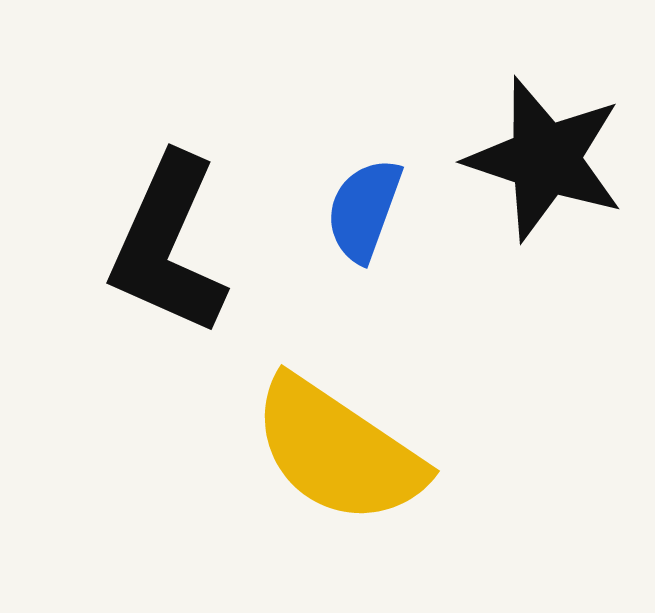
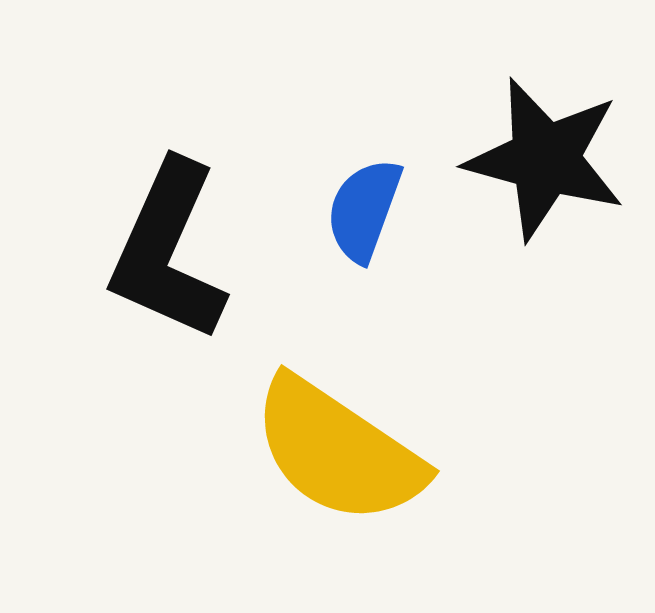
black star: rotated 3 degrees counterclockwise
black L-shape: moved 6 px down
